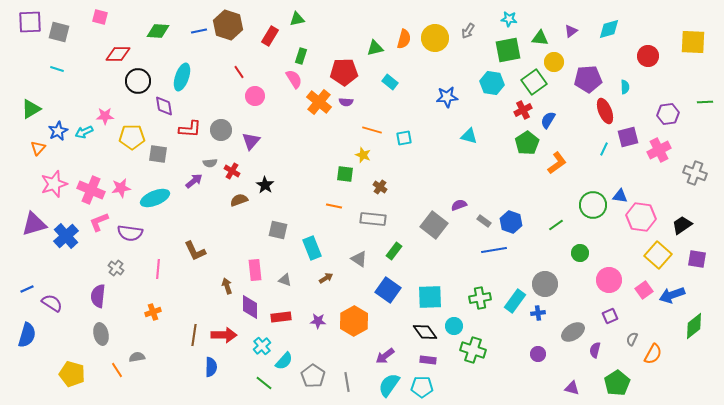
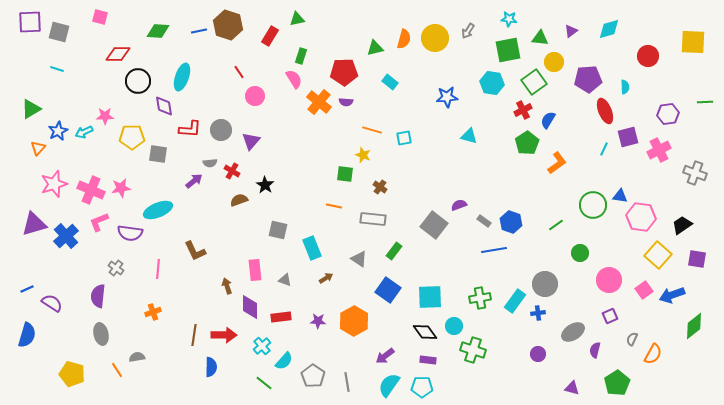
cyan ellipse at (155, 198): moved 3 px right, 12 px down
